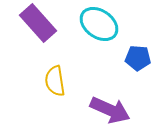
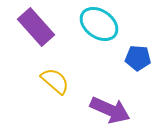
purple rectangle: moved 2 px left, 4 px down
yellow semicircle: rotated 140 degrees clockwise
